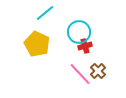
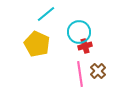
cyan line: moved 1 px right, 1 px down
pink line: rotated 35 degrees clockwise
